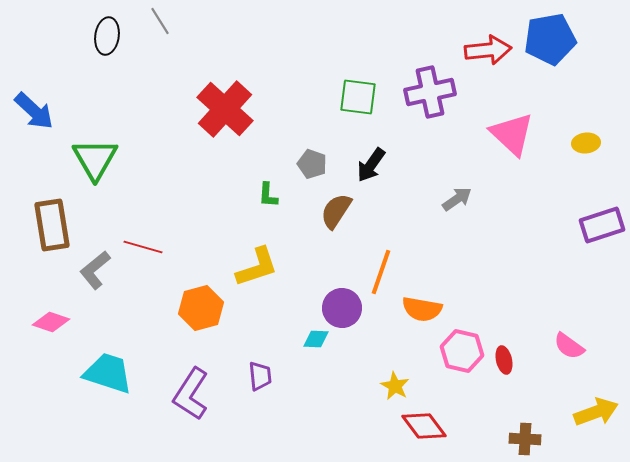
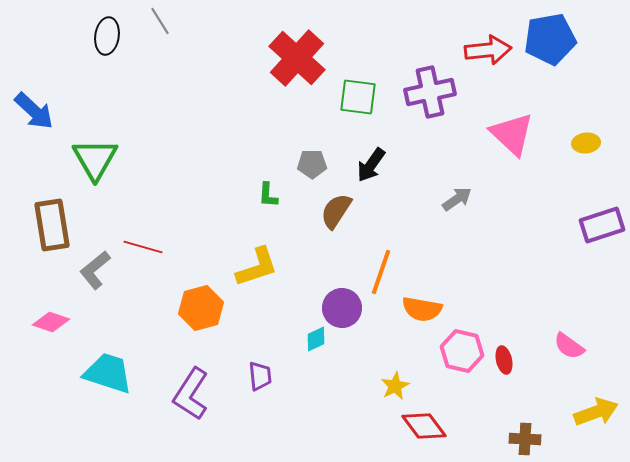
red cross: moved 72 px right, 51 px up
gray pentagon: rotated 20 degrees counterclockwise
cyan diamond: rotated 28 degrees counterclockwise
yellow star: rotated 16 degrees clockwise
